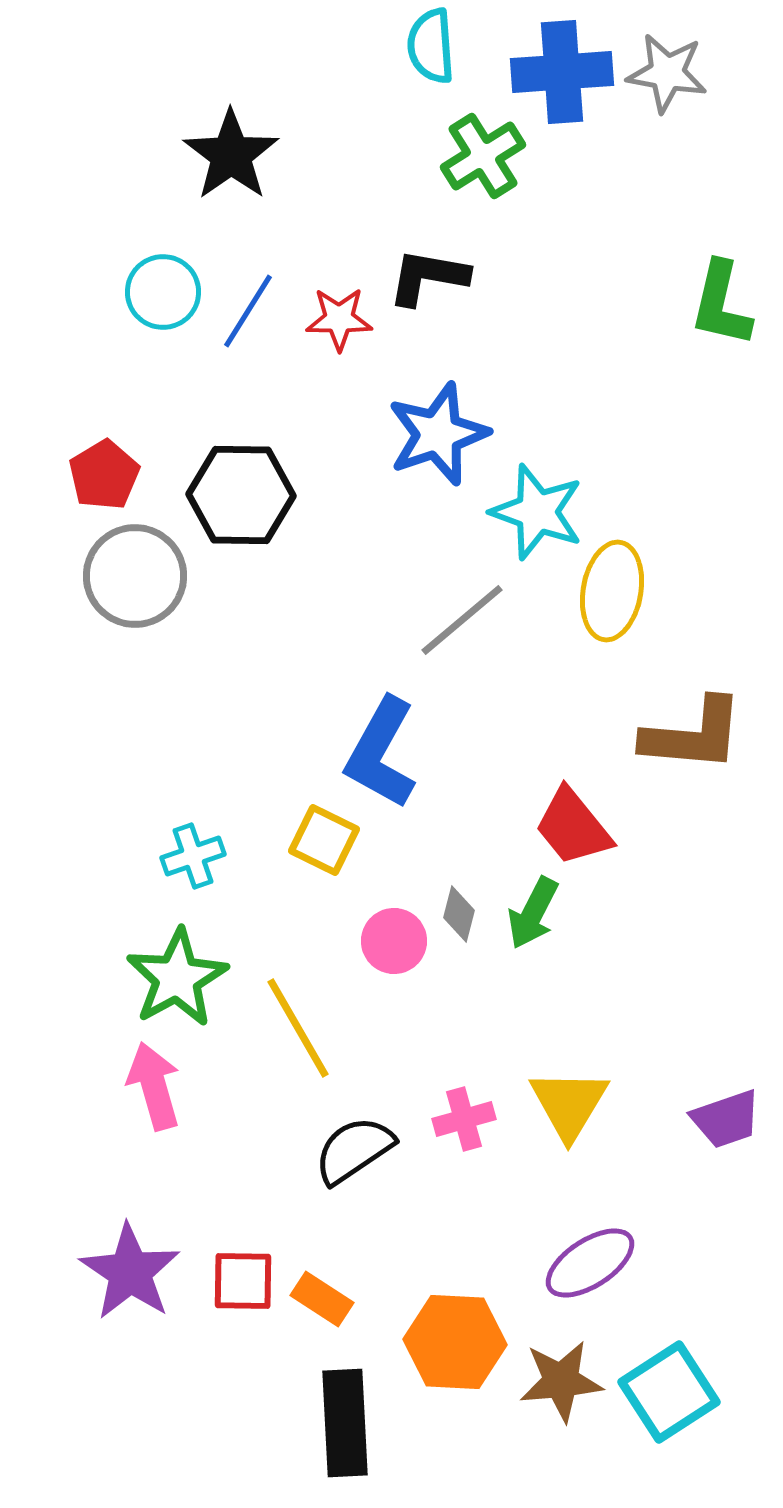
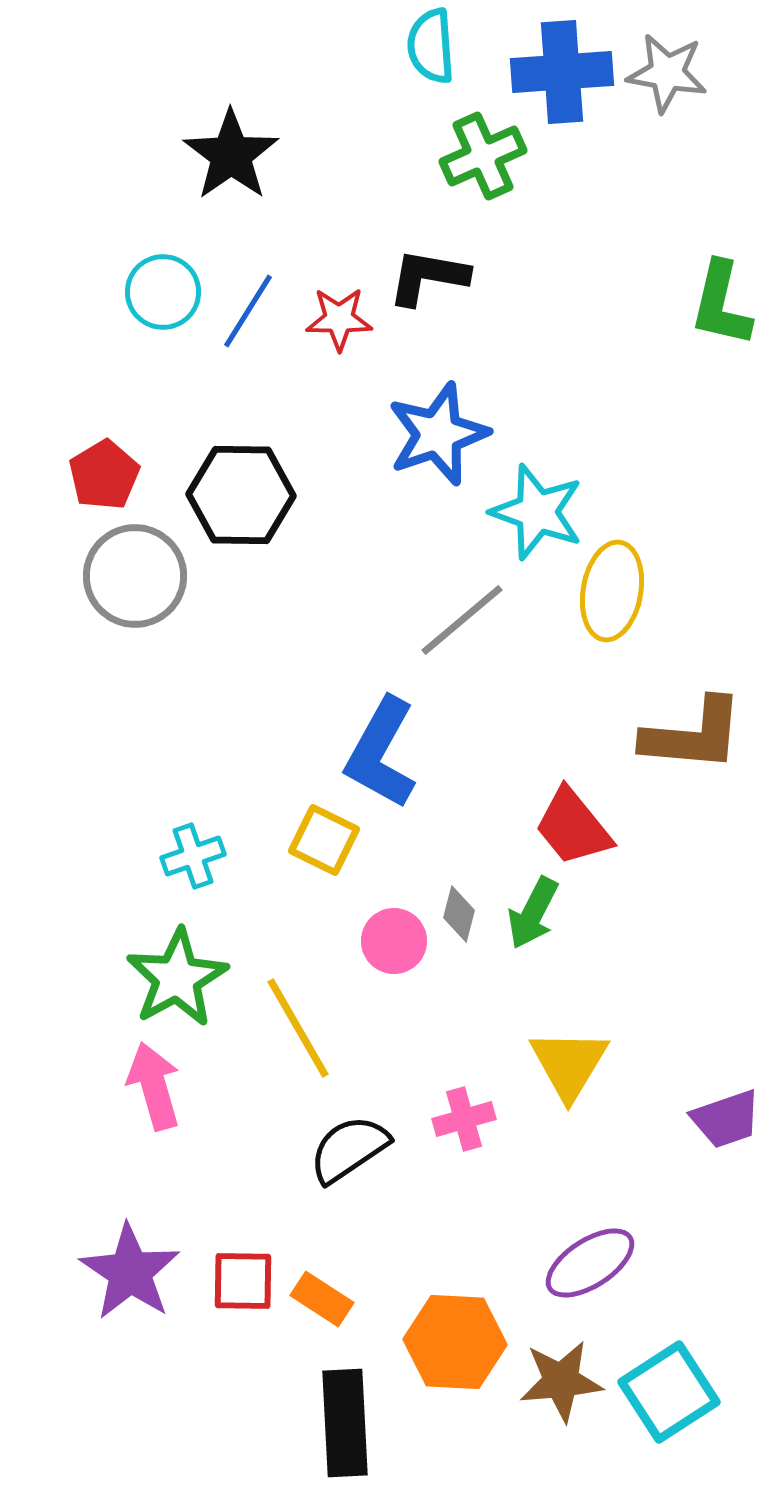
green cross: rotated 8 degrees clockwise
yellow triangle: moved 40 px up
black semicircle: moved 5 px left, 1 px up
